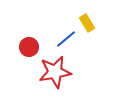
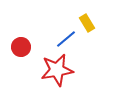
red circle: moved 8 px left
red star: moved 2 px right, 2 px up
